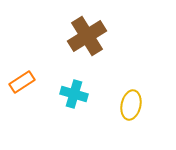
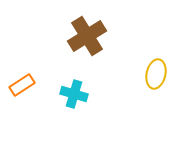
orange rectangle: moved 3 px down
yellow ellipse: moved 25 px right, 31 px up
